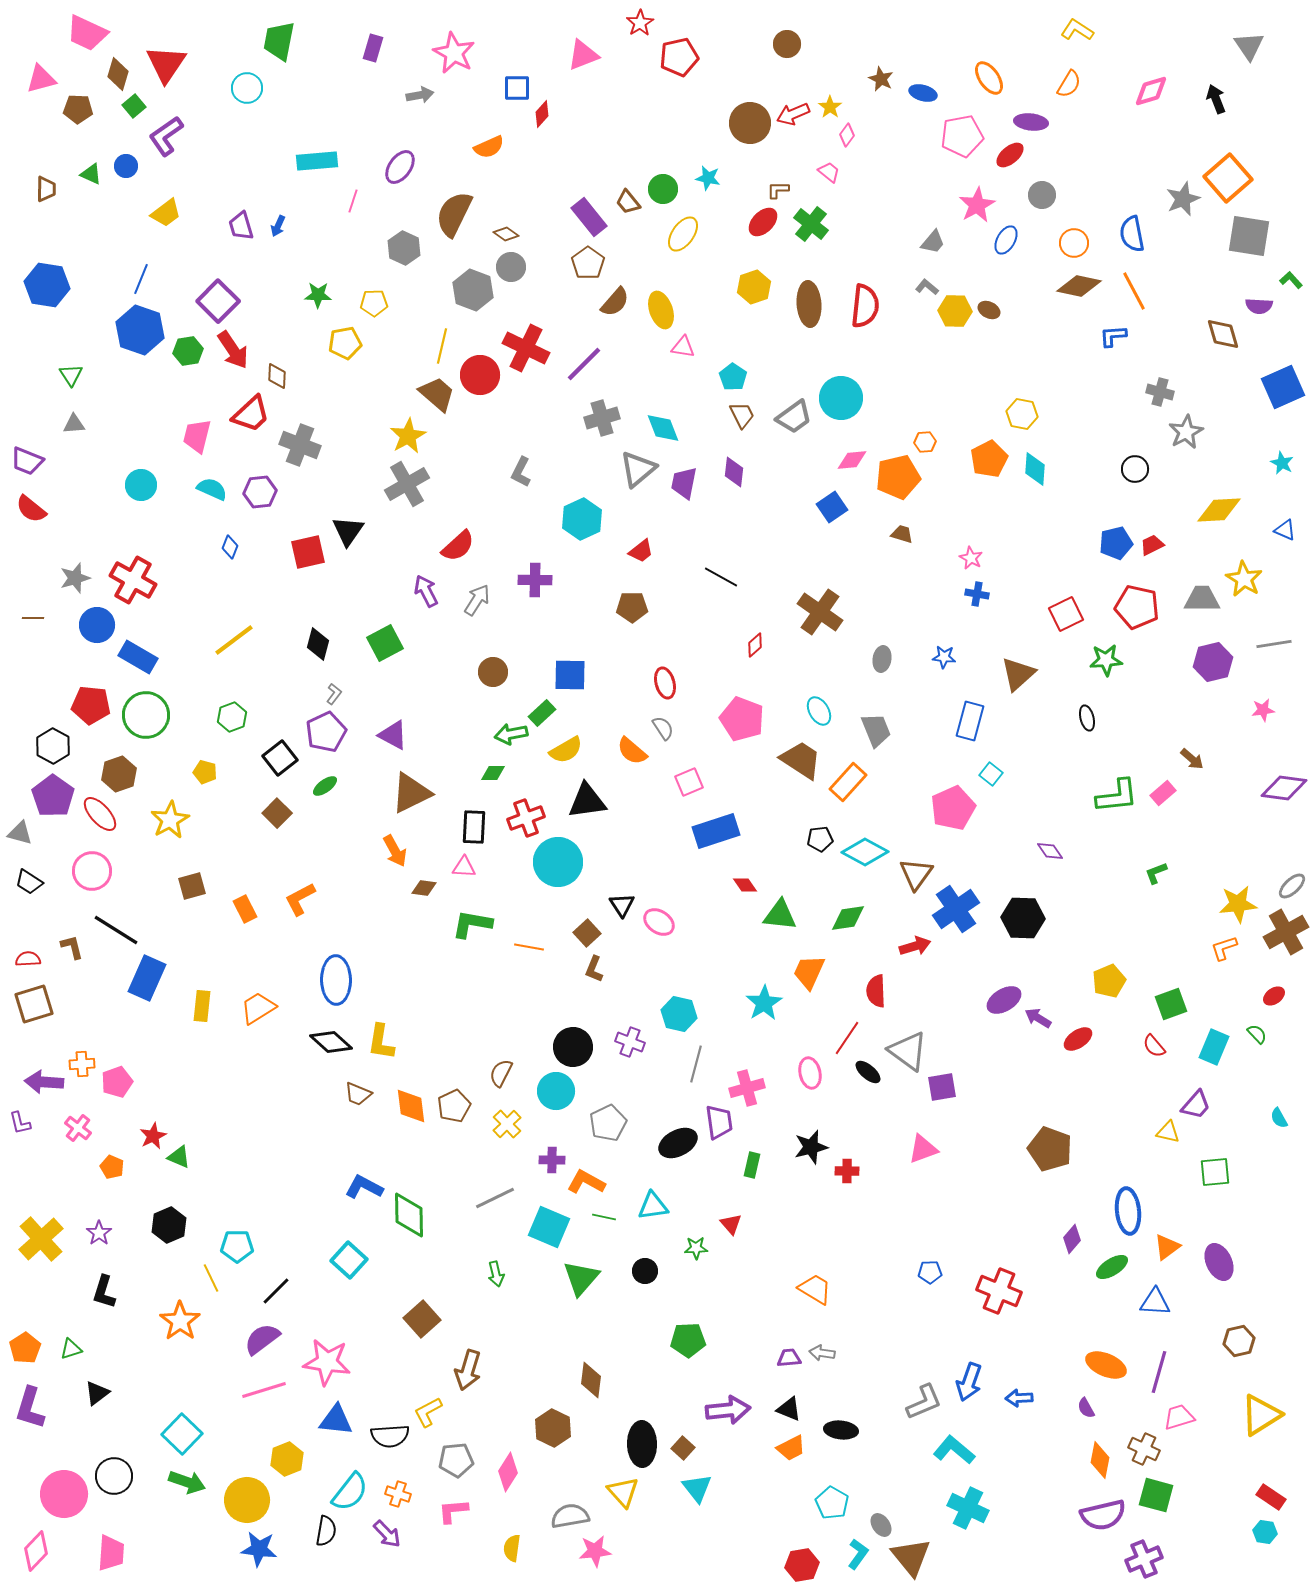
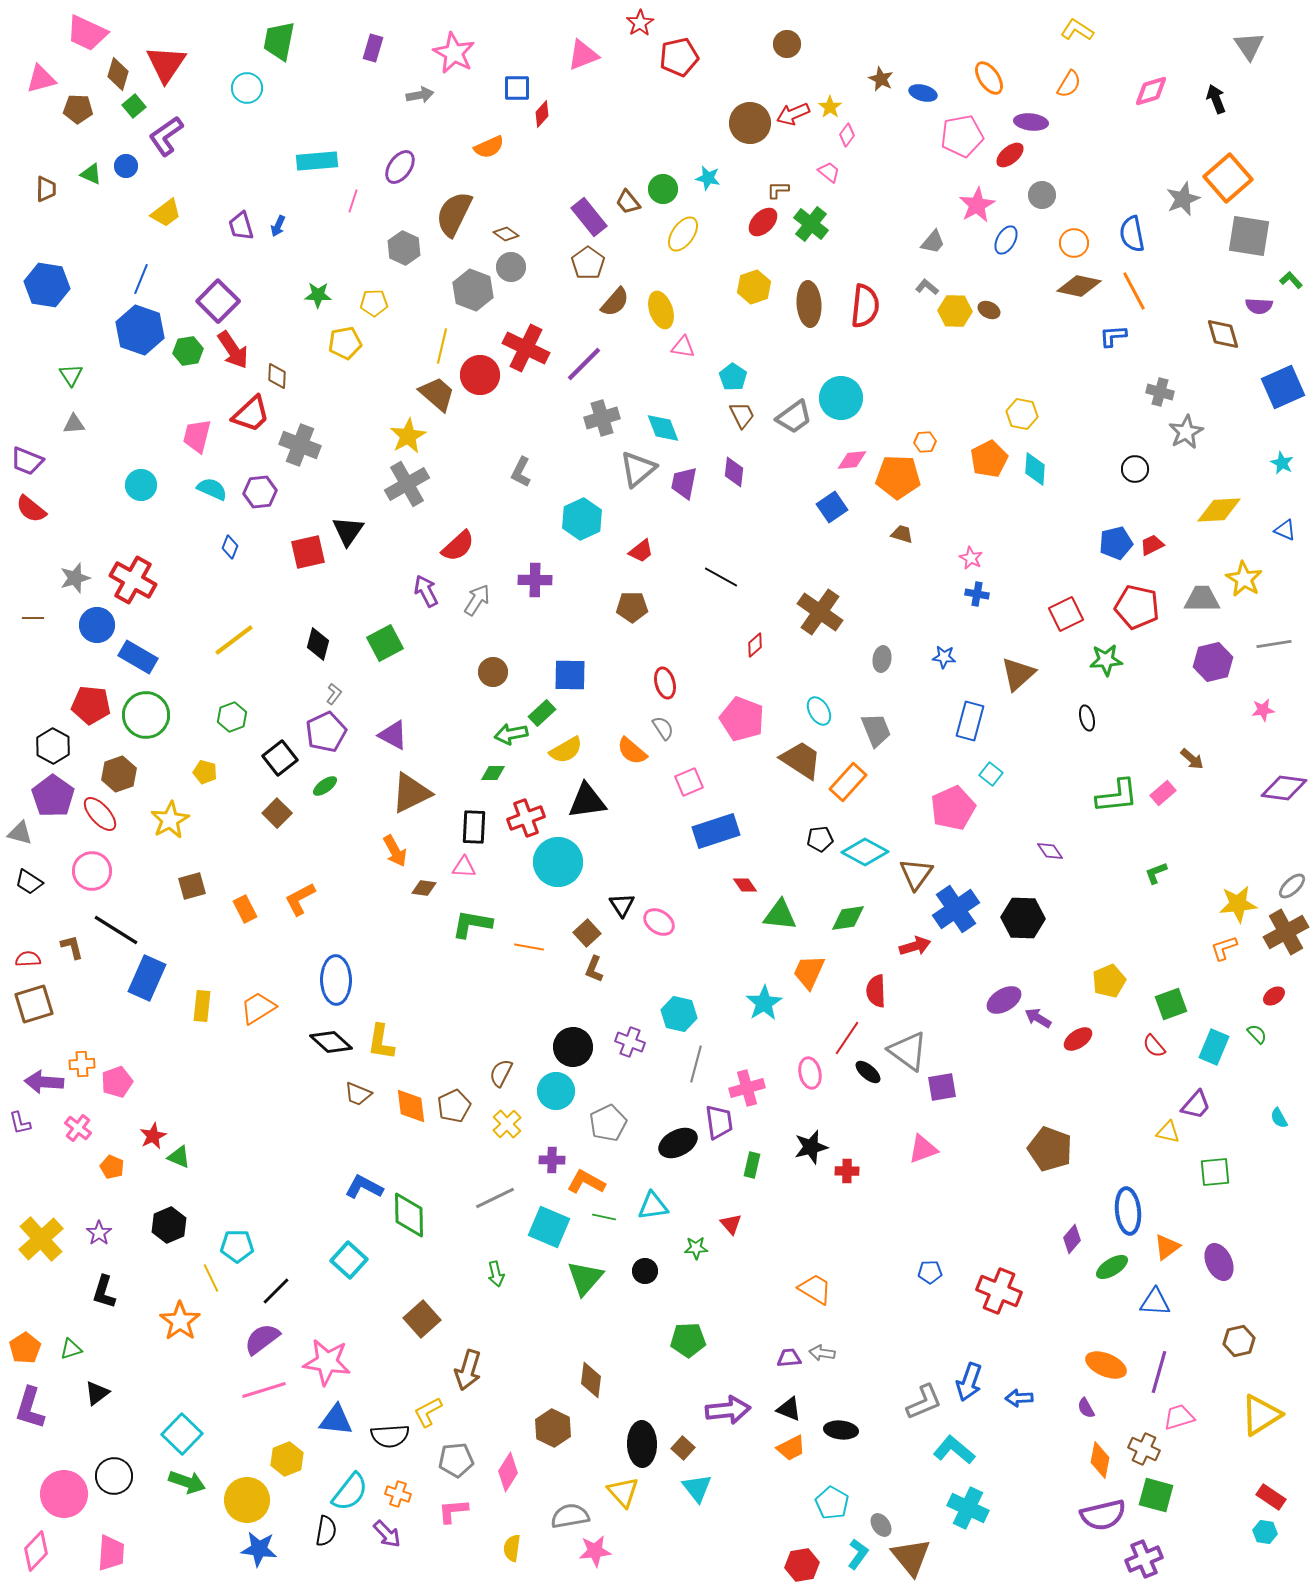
orange pentagon at (898, 477): rotated 15 degrees clockwise
green triangle at (581, 1278): moved 4 px right
